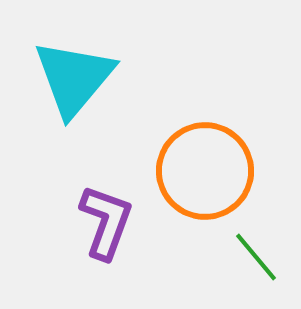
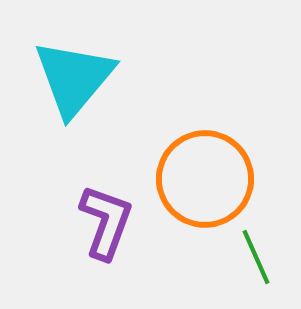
orange circle: moved 8 px down
green line: rotated 16 degrees clockwise
